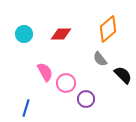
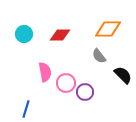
orange diamond: rotated 40 degrees clockwise
red diamond: moved 1 px left, 1 px down
gray semicircle: moved 1 px left, 3 px up
pink semicircle: rotated 18 degrees clockwise
purple circle: moved 1 px left, 7 px up
blue line: moved 1 px down
